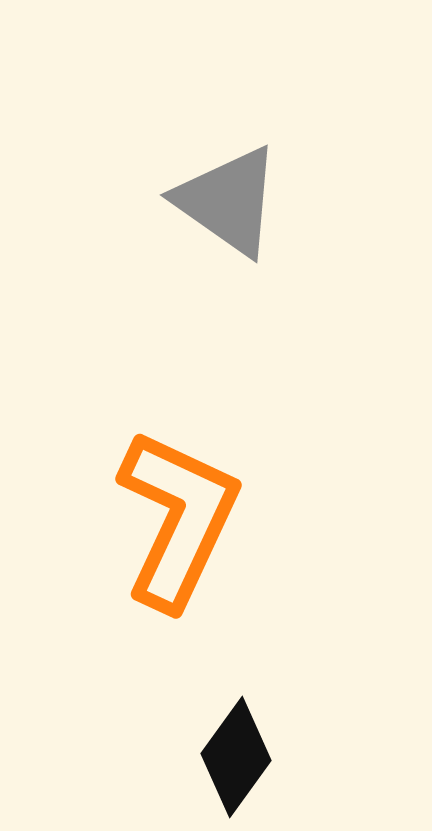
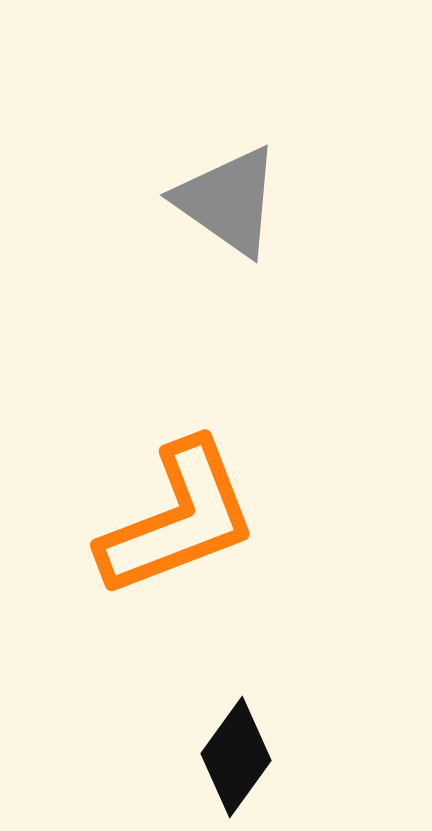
orange L-shape: rotated 44 degrees clockwise
